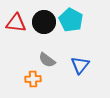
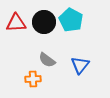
red triangle: rotated 10 degrees counterclockwise
